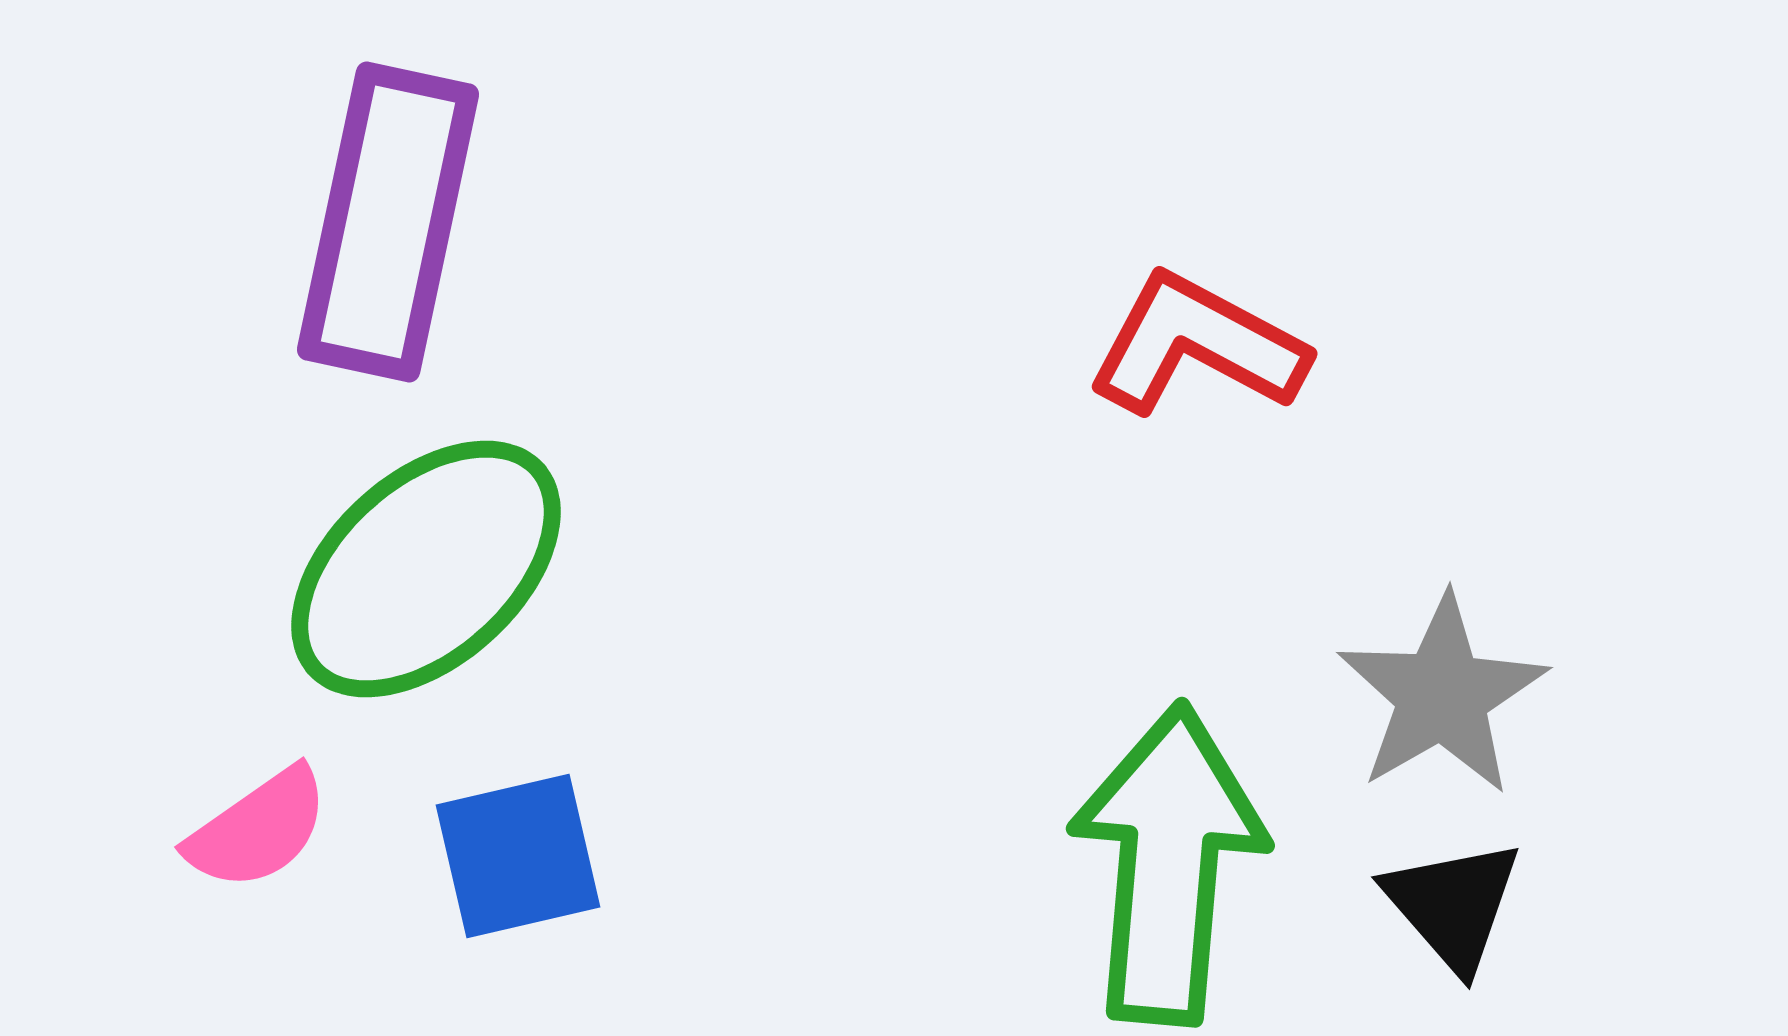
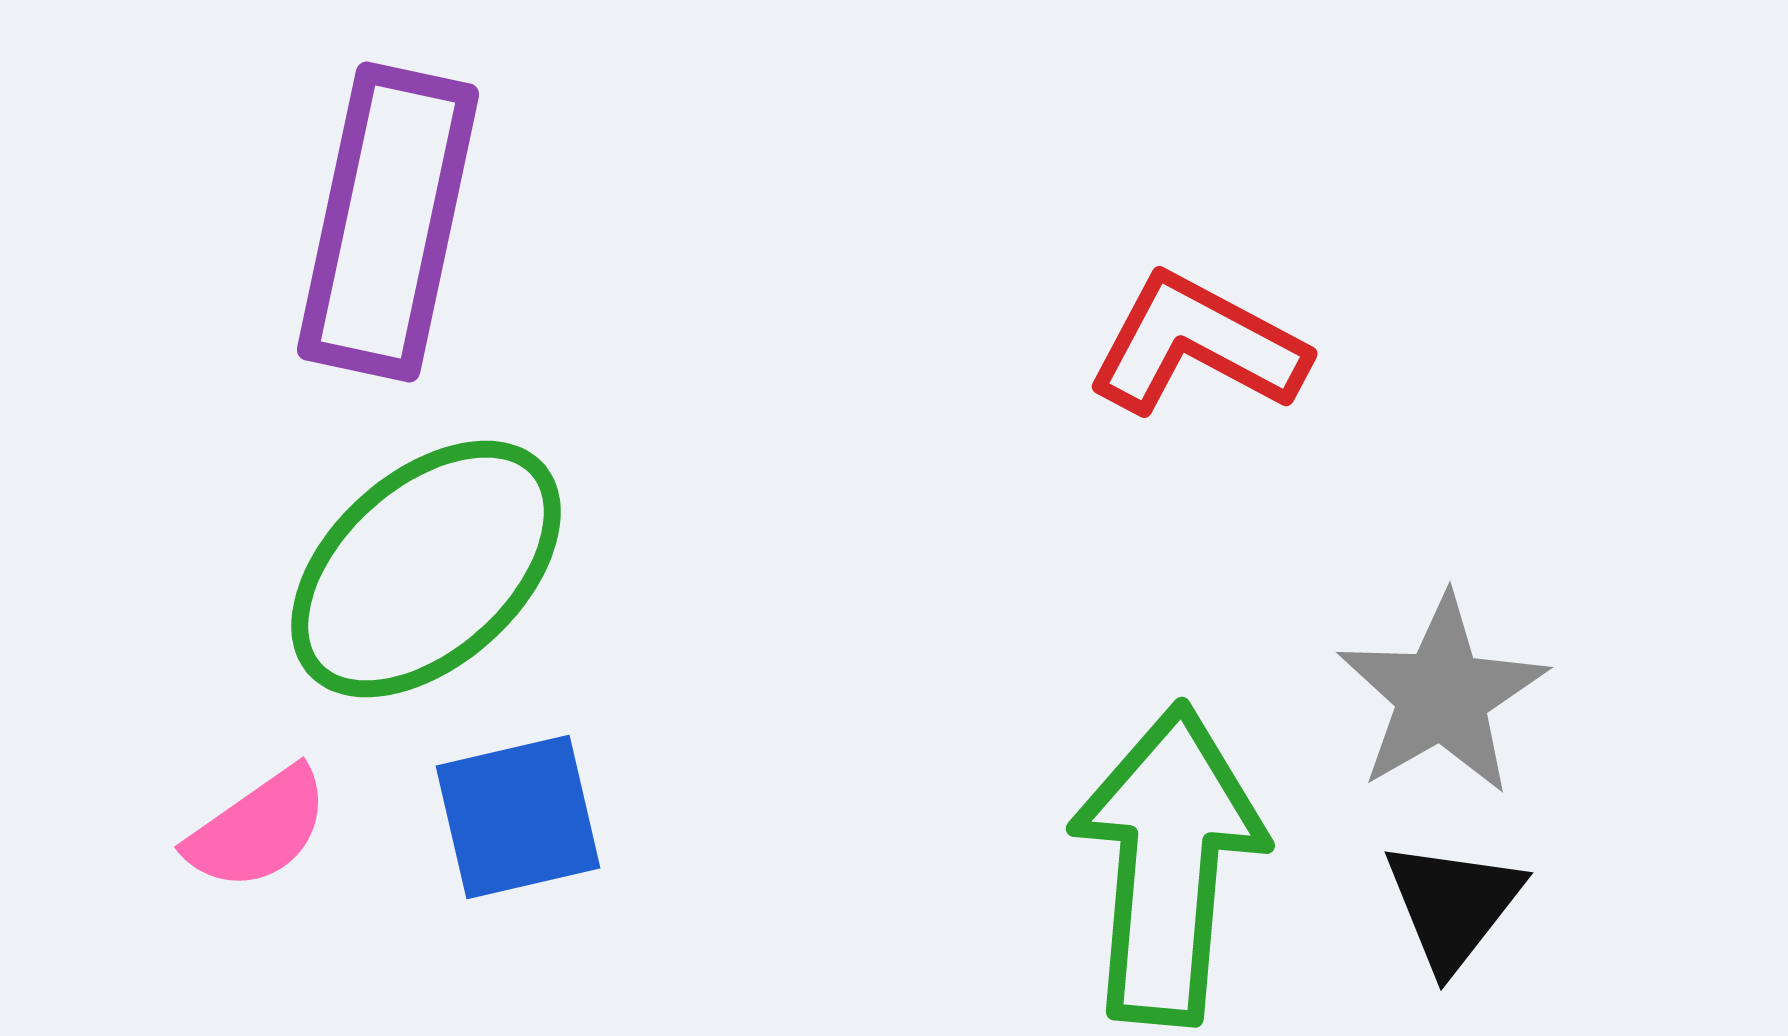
blue square: moved 39 px up
black triangle: rotated 19 degrees clockwise
